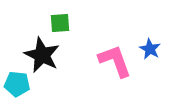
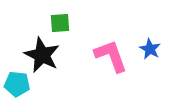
pink L-shape: moved 4 px left, 5 px up
